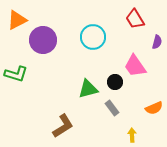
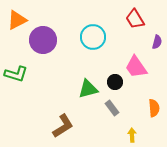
pink trapezoid: moved 1 px right, 1 px down
orange semicircle: rotated 72 degrees counterclockwise
